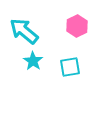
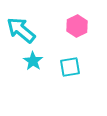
cyan arrow: moved 3 px left, 1 px up
